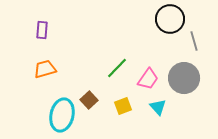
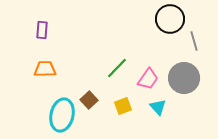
orange trapezoid: rotated 15 degrees clockwise
